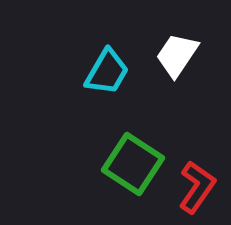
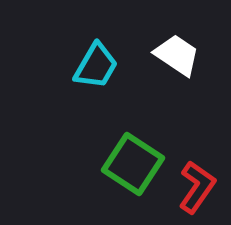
white trapezoid: rotated 90 degrees clockwise
cyan trapezoid: moved 11 px left, 6 px up
